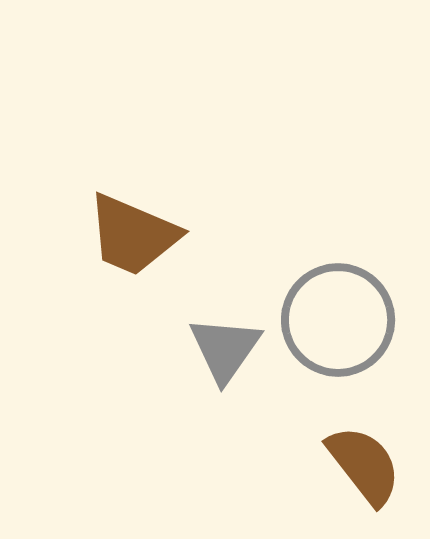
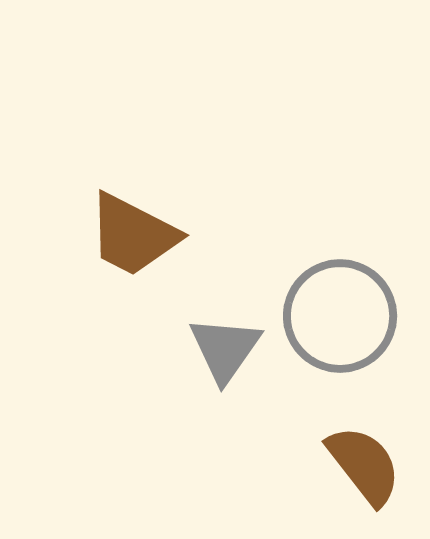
brown trapezoid: rotated 4 degrees clockwise
gray circle: moved 2 px right, 4 px up
